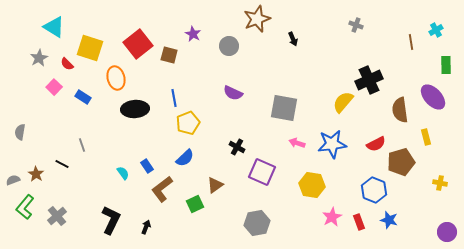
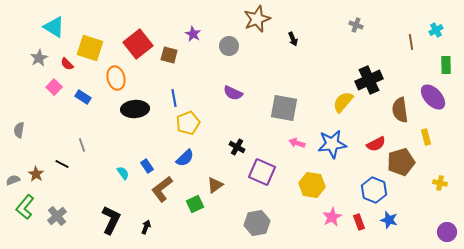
gray semicircle at (20, 132): moved 1 px left, 2 px up
